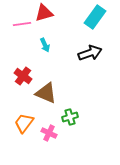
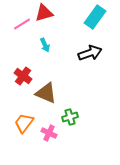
pink line: rotated 24 degrees counterclockwise
